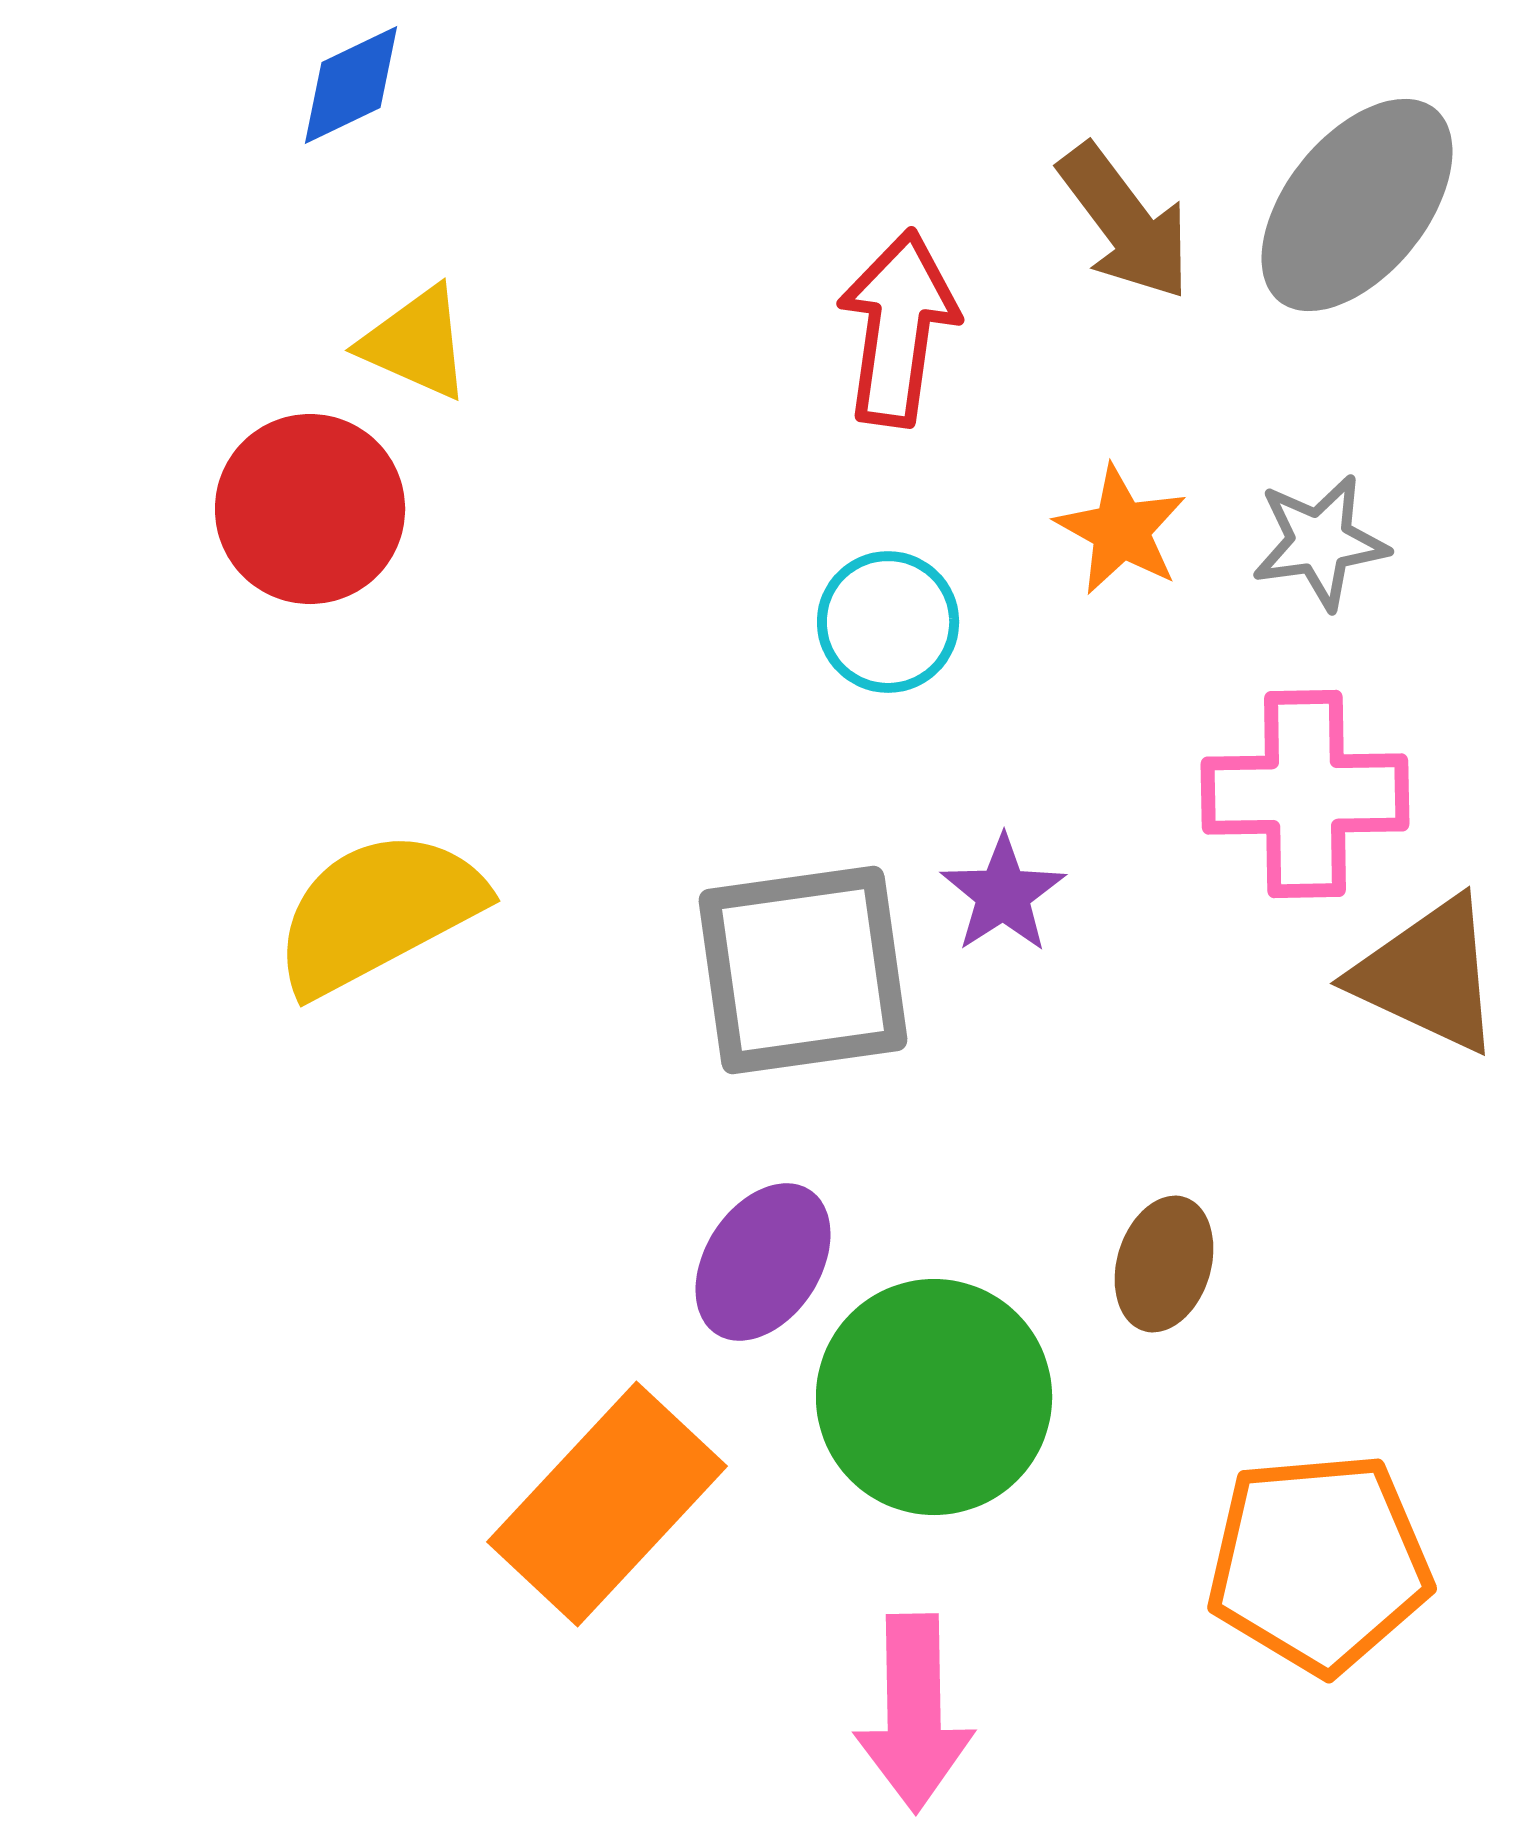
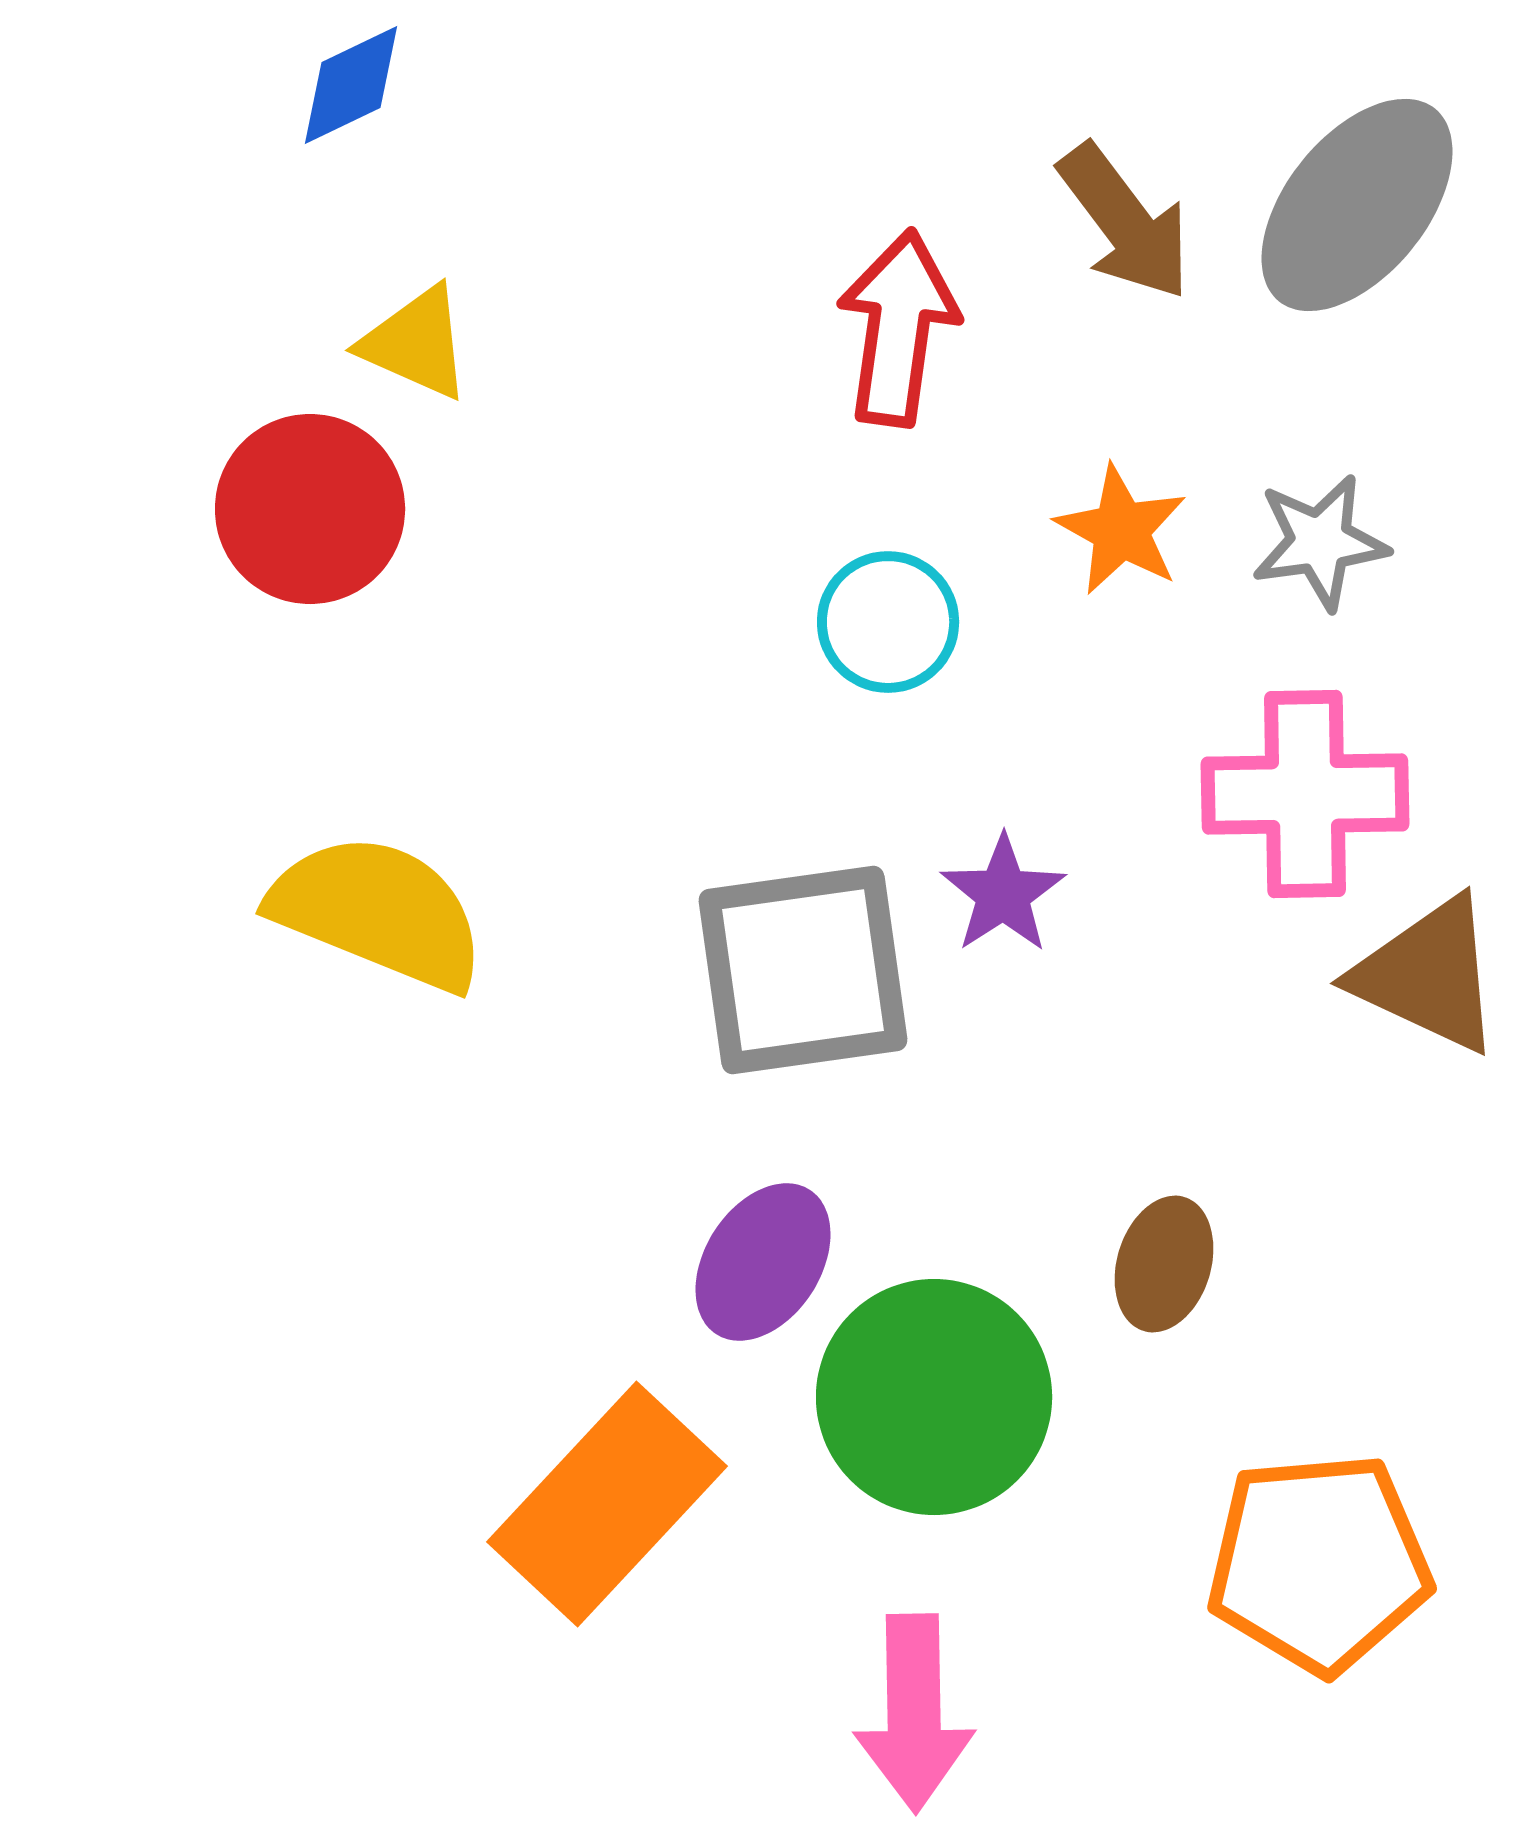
yellow semicircle: rotated 50 degrees clockwise
